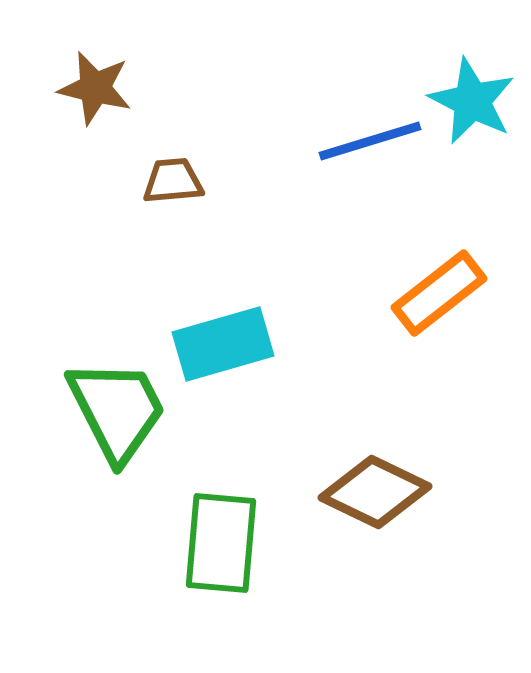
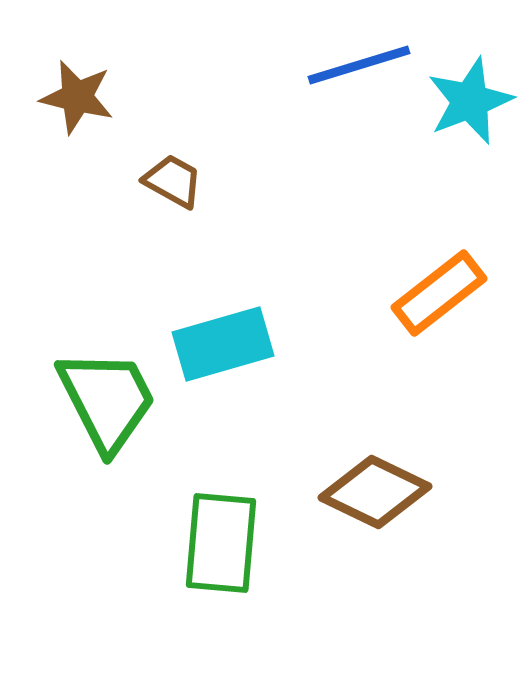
brown star: moved 18 px left, 9 px down
cyan star: moved 2 px left; rotated 24 degrees clockwise
blue line: moved 11 px left, 76 px up
brown trapezoid: rotated 34 degrees clockwise
green trapezoid: moved 10 px left, 10 px up
